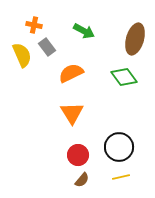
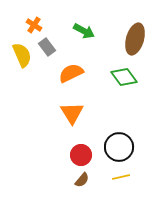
orange cross: rotated 21 degrees clockwise
red circle: moved 3 px right
